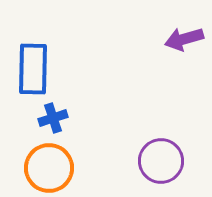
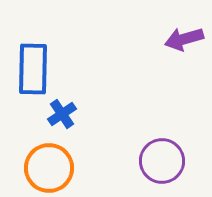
blue cross: moved 9 px right, 4 px up; rotated 16 degrees counterclockwise
purple circle: moved 1 px right
